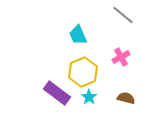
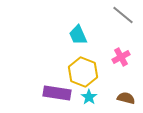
yellow hexagon: rotated 16 degrees counterclockwise
purple rectangle: rotated 28 degrees counterclockwise
